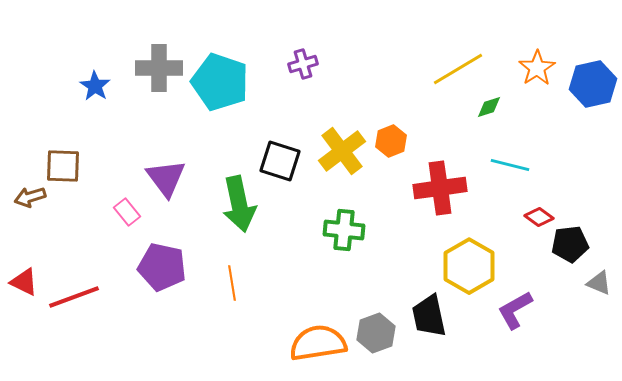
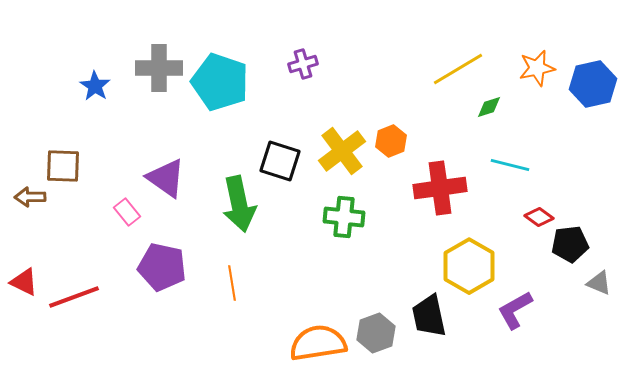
orange star: rotated 21 degrees clockwise
purple triangle: rotated 18 degrees counterclockwise
brown arrow: rotated 16 degrees clockwise
green cross: moved 13 px up
